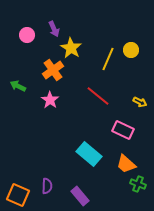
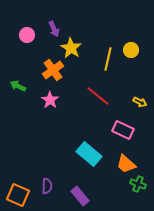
yellow line: rotated 10 degrees counterclockwise
